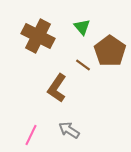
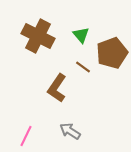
green triangle: moved 1 px left, 8 px down
brown pentagon: moved 2 px right, 2 px down; rotated 16 degrees clockwise
brown line: moved 2 px down
gray arrow: moved 1 px right, 1 px down
pink line: moved 5 px left, 1 px down
